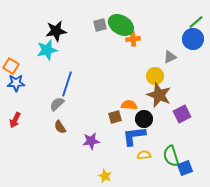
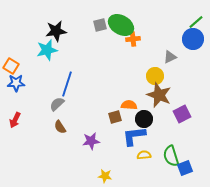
yellow star: rotated 16 degrees counterclockwise
